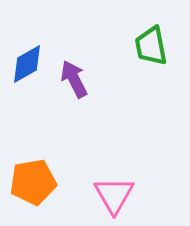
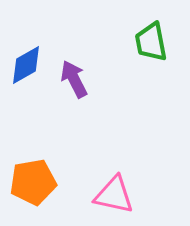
green trapezoid: moved 4 px up
blue diamond: moved 1 px left, 1 px down
pink triangle: rotated 48 degrees counterclockwise
